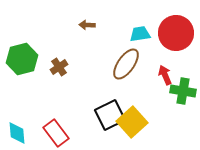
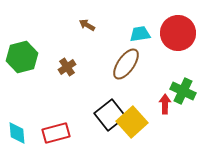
brown arrow: rotated 28 degrees clockwise
red circle: moved 2 px right
green hexagon: moved 2 px up
brown cross: moved 8 px right
red arrow: moved 29 px down; rotated 24 degrees clockwise
green cross: rotated 15 degrees clockwise
black square: rotated 12 degrees counterclockwise
red rectangle: rotated 68 degrees counterclockwise
